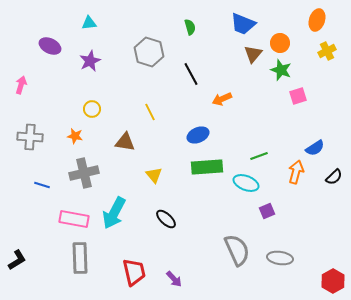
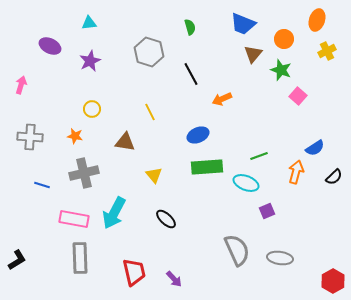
orange circle at (280, 43): moved 4 px right, 4 px up
pink square at (298, 96): rotated 30 degrees counterclockwise
